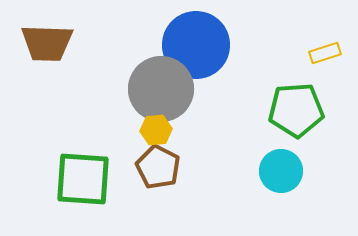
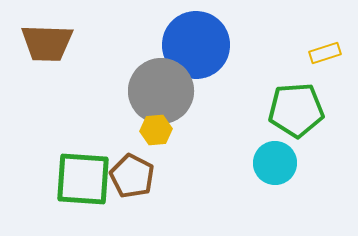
gray circle: moved 2 px down
brown pentagon: moved 26 px left, 9 px down
cyan circle: moved 6 px left, 8 px up
